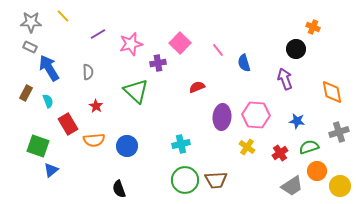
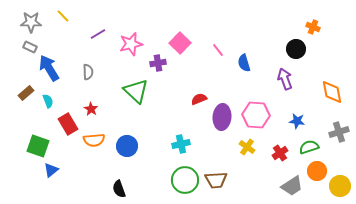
red semicircle: moved 2 px right, 12 px down
brown rectangle: rotated 21 degrees clockwise
red star: moved 5 px left, 3 px down
